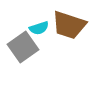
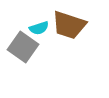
gray square: rotated 20 degrees counterclockwise
